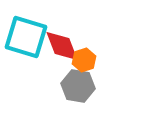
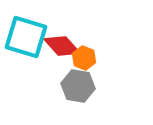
red diamond: rotated 21 degrees counterclockwise
orange hexagon: moved 2 px up; rotated 20 degrees counterclockwise
